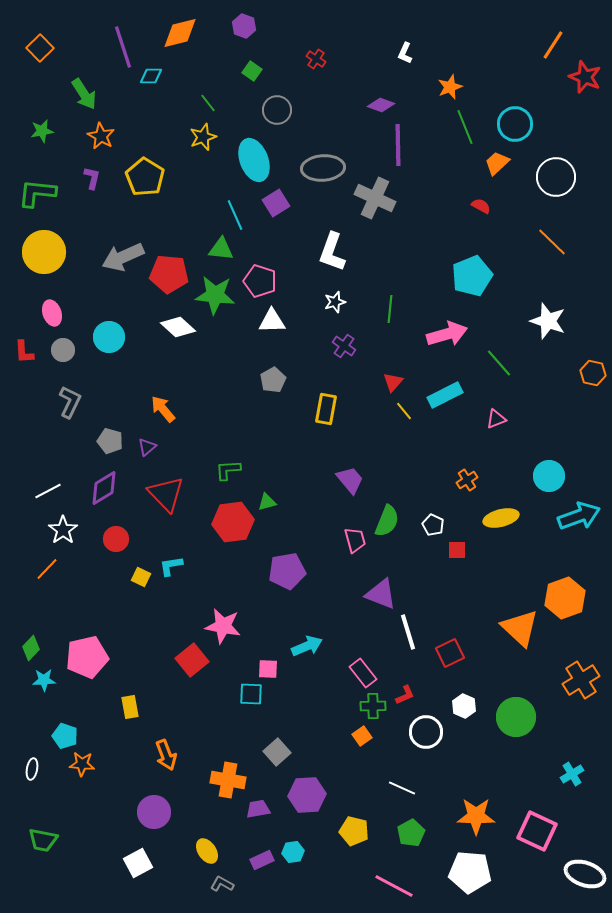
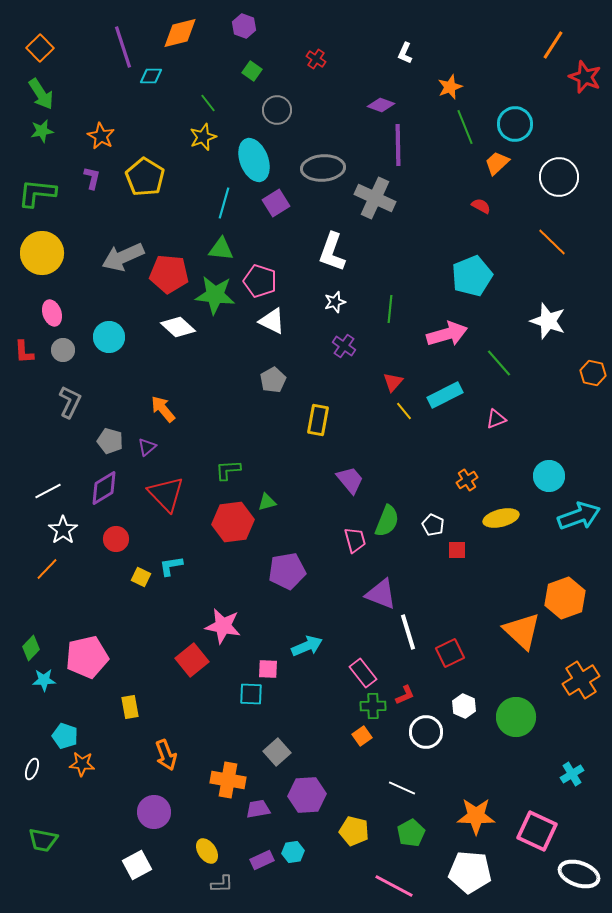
green arrow at (84, 94): moved 43 px left
white circle at (556, 177): moved 3 px right
cyan line at (235, 215): moved 11 px left, 12 px up; rotated 40 degrees clockwise
yellow circle at (44, 252): moved 2 px left, 1 px down
white triangle at (272, 321): rotated 28 degrees clockwise
yellow rectangle at (326, 409): moved 8 px left, 11 px down
orange triangle at (520, 628): moved 2 px right, 3 px down
white ellipse at (32, 769): rotated 10 degrees clockwise
white square at (138, 863): moved 1 px left, 2 px down
white ellipse at (585, 874): moved 6 px left
gray L-shape at (222, 884): rotated 150 degrees clockwise
